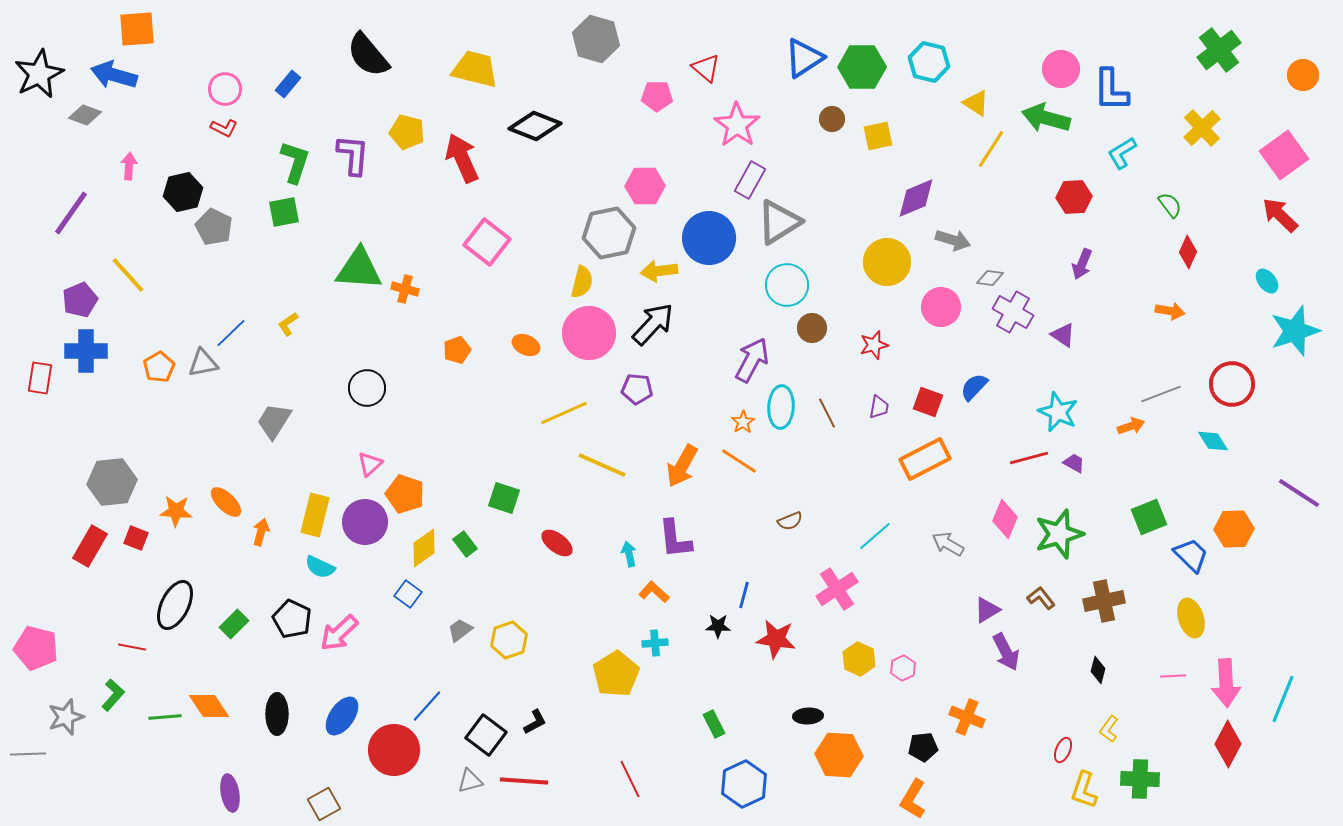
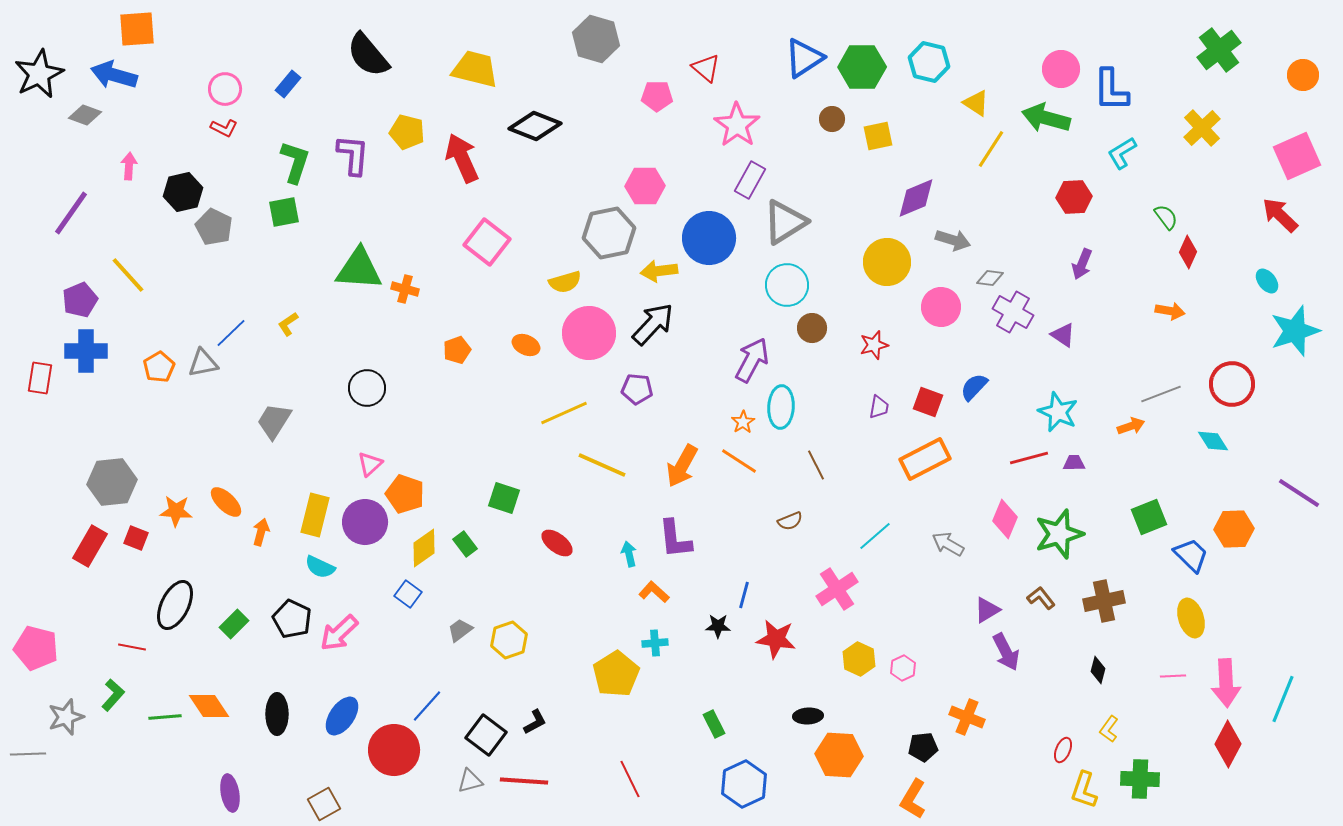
pink square at (1284, 155): moved 13 px right, 1 px down; rotated 12 degrees clockwise
green semicircle at (1170, 205): moved 4 px left, 12 px down
gray triangle at (779, 222): moved 6 px right
yellow semicircle at (582, 282): moved 17 px left; rotated 60 degrees clockwise
brown line at (827, 413): moved 11 px left, 52 px down
purple trapezoid at (1074, 463): rotated 30 degrees counterclockwise
